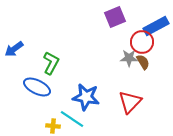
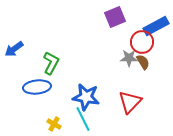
blue ellipse: rotated 32 degrees counterclockwise
cyan line: moved 11 px right; rotated 30 degrees clockwise
yellow cross: moved 1 px right, 2 px up; rotated 24 degrees clockwise
